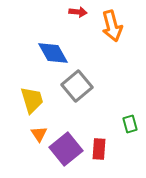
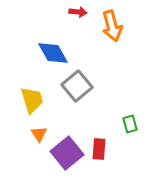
purple square: moved 1 px right, 4 px down
